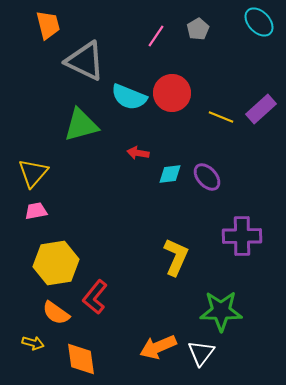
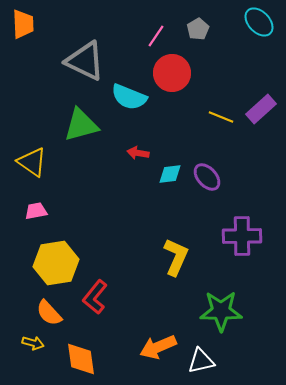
orange trapezoid: moved 25 px left, 1 px up; rotated 12 degrees clockwise
red circle: moved 20 px up
yellow triangle: moved 1 px left, 11 px up; rotated 36 degrees counterclockwise
orange semicircle: moved 7 px left; rotated 12 degrees clockwise
white triangle: moved 8 px down; rotated 40 degrees clockwise
